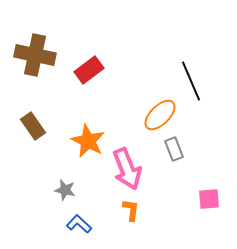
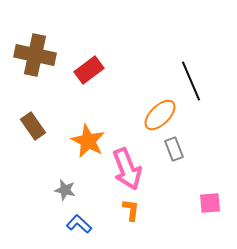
pink square: moved 1 px right, 4 px down
